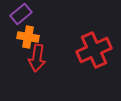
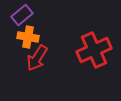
purple rectangle: moved 1 px right, 1 px down
red arrow: rotated 24 degrees clockwise
